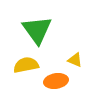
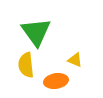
green triangle: moved 1 px left, 2 px down
yellow semicircle: rotated 85 degrees counterclockwise
